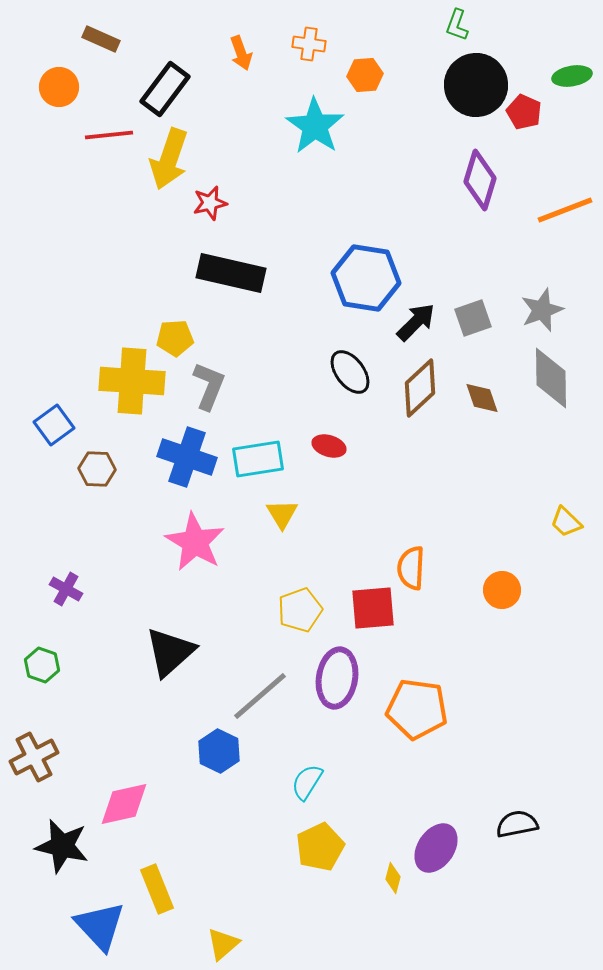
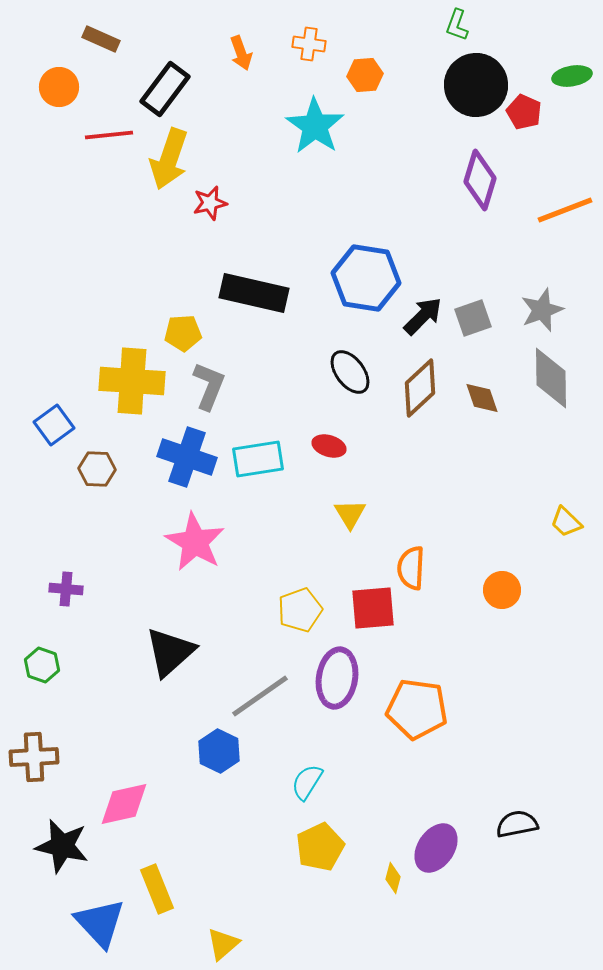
black rectangle at (231, 273): moved 23 px right, 20 px down
black arrow at (416, 322): moved 7 px right, 6 px up
yellow pentagon at (175, 338): moved 8 px right, 5 px up
yellow triangle at (282, 514): moved 68 px right
purple cross at (66, 589): rotated 24 degrees counterclockwise
gray line at (260, 696): rotated 6 degrees clockwise
brown cross at (34, 757): rotated 24 degrees clockwise
blue triangle at (100, 926): moved 3 px up
